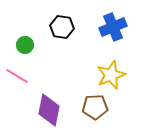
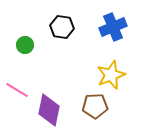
pink line: moved 14 px down
brown pentagon: moved 1 px up
